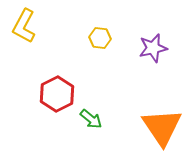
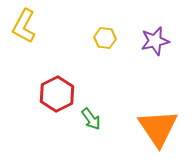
yellow hexagon: moved 5 px right
purple star: moved 2 px right, 7 px up
green arrow: rotated 15 degrees clockwise
orange triangle: moved 4 px left, 1 px down
